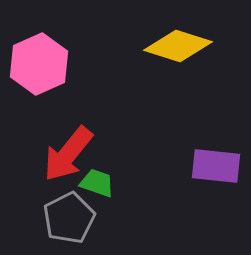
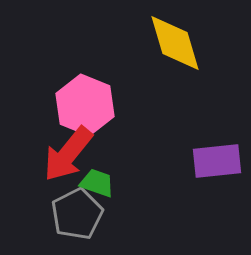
yellow diamond: moved 3 px left, 3 px up; rotated 56 degrees clockwise
pink hexagon: moved 46 px right, 41 px down; rotated 14 degrees counterclockwise
purple rectangle: moved 1 px right, 5 px up; rotated 12 degrees counterclockwise
gray pentagon: moved 8 px right, 4 px up
